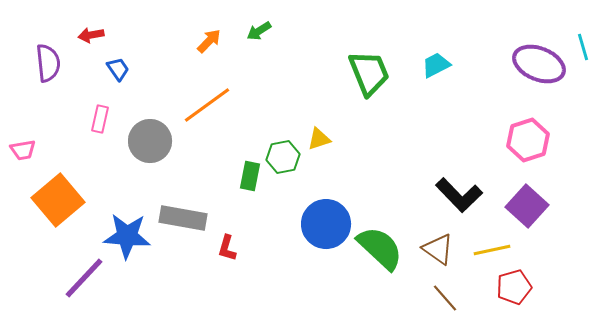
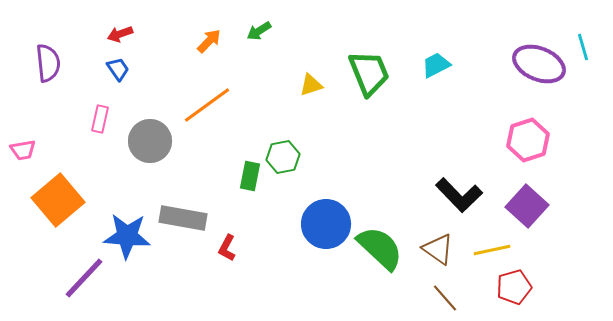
red arrow: moved 29 px right, 1 px up; rotated 10 degrees counterclockwise
yellow triangle: moved 8 px left, 54 px up
red L-shape: rotated 12 degrees clockwise
